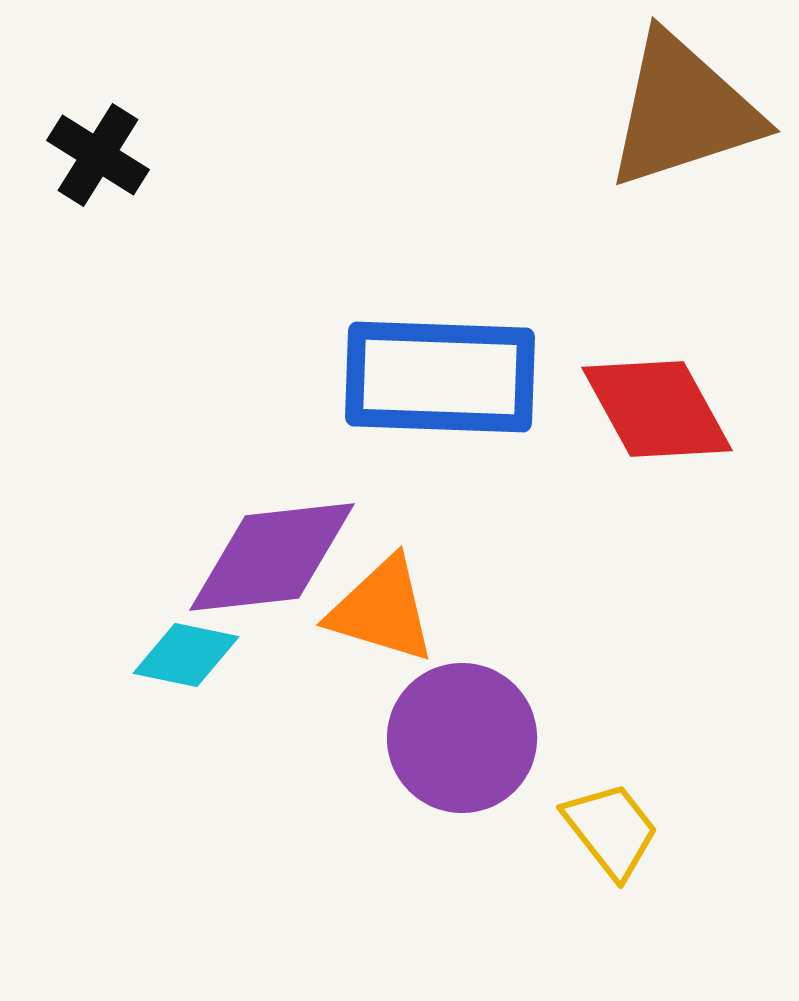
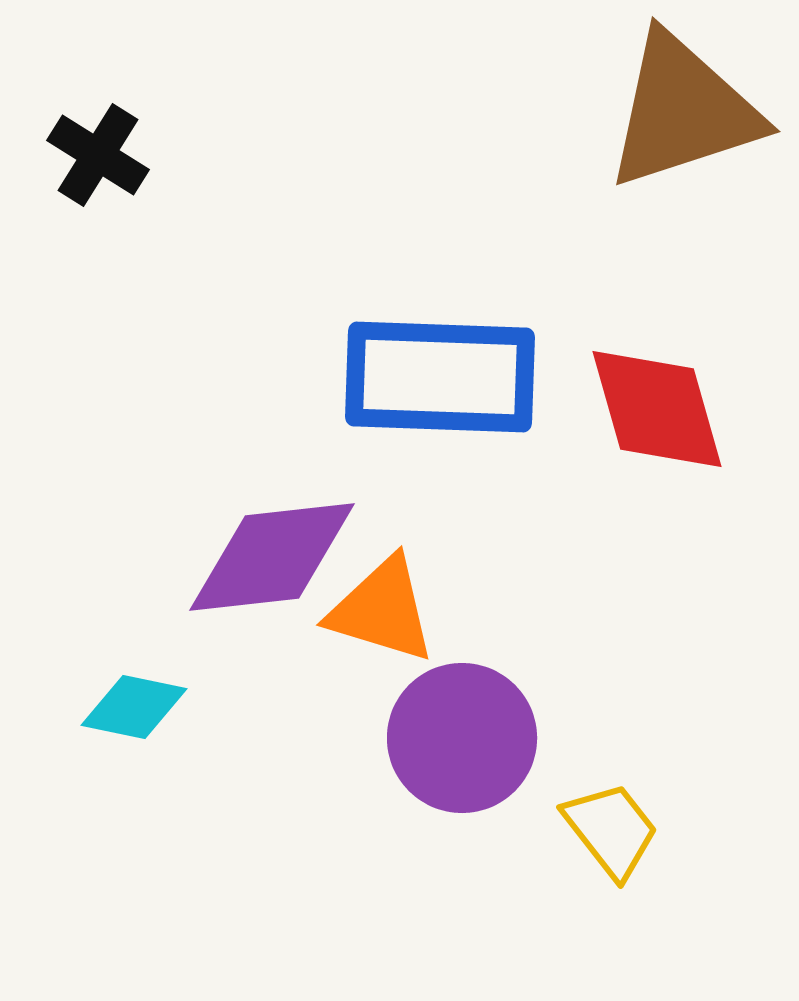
red diamond: rotated 13 degrees clockwise
cyan diamond: moved 52 px left, 52 px down
